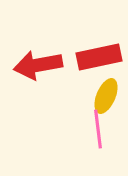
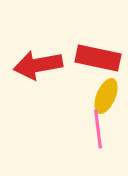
red rectangle: moved 1 px left, 1 px down; rotated 24 degrees clockwise
